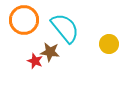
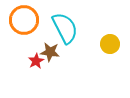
cyan semicircle: rotated 12 degrees clockwise
yellow circle: moved 1 px right
red star: moved 1 px right; rotated 21 degrees clockwise
